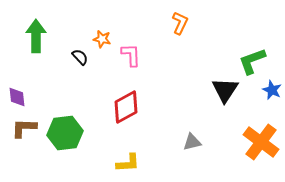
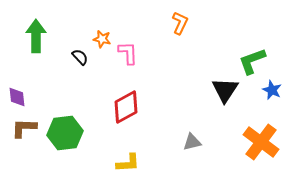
pink L-shape: moved 3 px left, 2 px up
